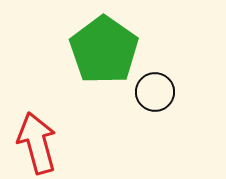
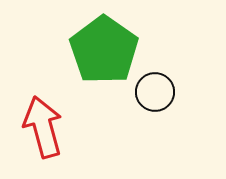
red arrow: moved 6 px right, 16 px up
